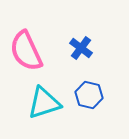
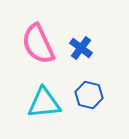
pink semicircle: moved 12 px right, 7 px up
cyan triangle: rotated 12 degrees clockwise
